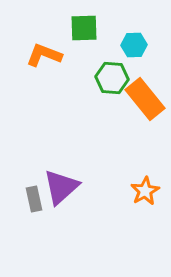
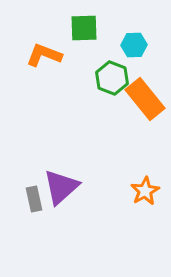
green hexagon: rotated 16 degrees clockwise
